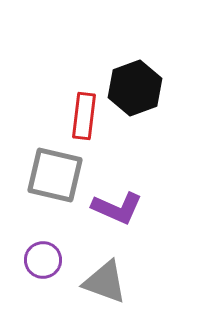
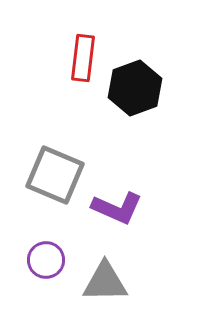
red rectangle: moved 1 px left, 58 px up
gray square: rotated 10 degrees clockwise
purple circle: moved 3 px right
gray triangle: rotated 21 degrees counterclockwise
